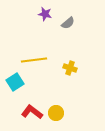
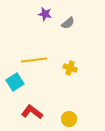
yellow circle: moved 13 px right, 6 px down
